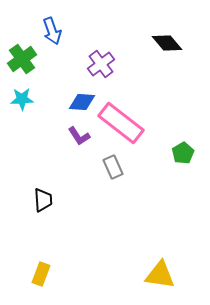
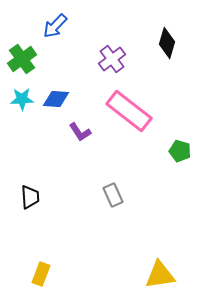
blue arrow: moved 3 px right, 5 px up; rotated 64 degrees clockwise
black diamond: rotated 56 degrees clockwise
purple cross: moved 11 px right, 5 px up
blue diamond: moved 26 px left, 3 px up
pink rectangle: moved 8 px right, 12 px up
purple L-shape: moved 1 px right, 4 px up
green pentagon: moved 3 px left, 2 px up; rotated 25 degrees counterclockwise
gray rectangle: moved 28 px down
black trapezoid: moved 13 px left, 3 px up
yellow triangle: rotated 16 degrees counterclockwise
